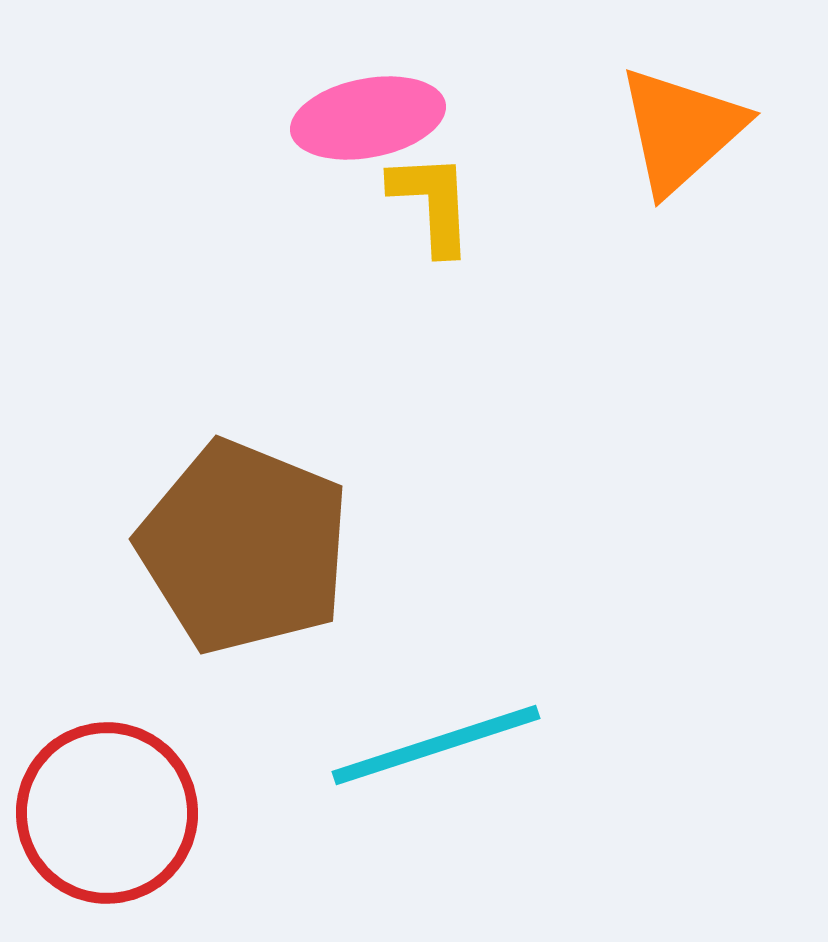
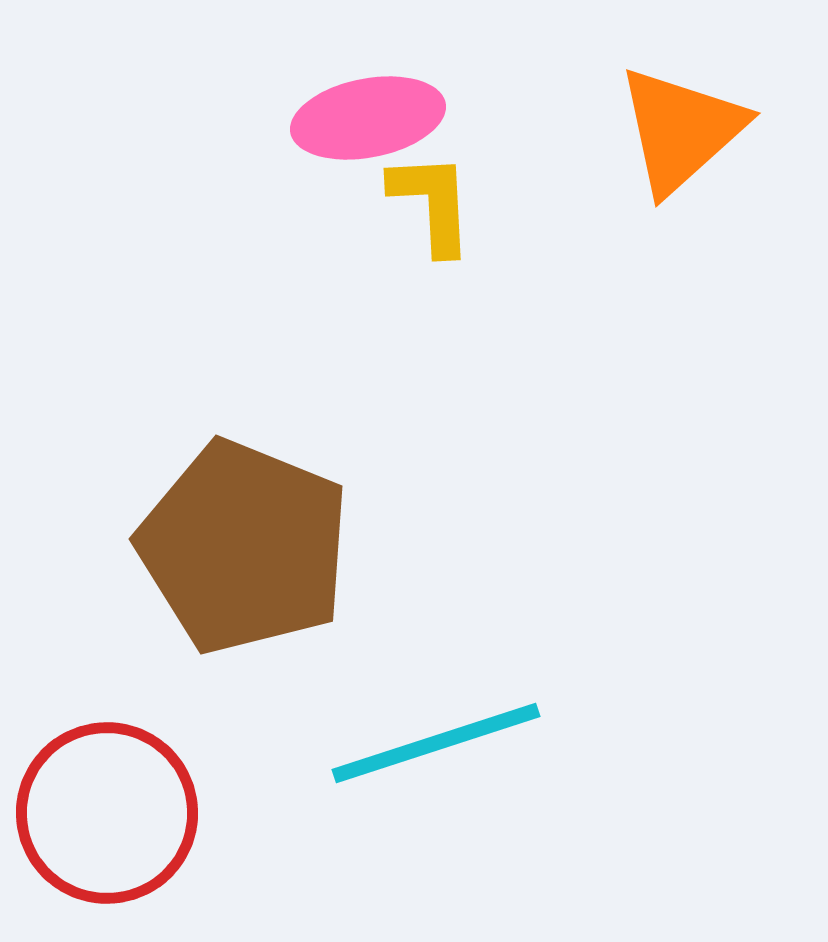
cyan line: moved 2 px up
